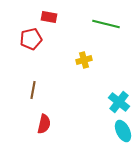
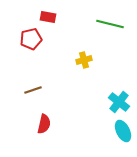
red rectangle: moved 1 px left
green line: moved 4 px right
brown line: rotated 60 degrees clockwise
